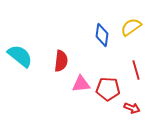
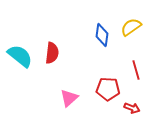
red semicircle: moved 9 px left, 8 px up
pink triangle: moved 12 px left, 14 px down; rotated 36 degrees counterclockwise
